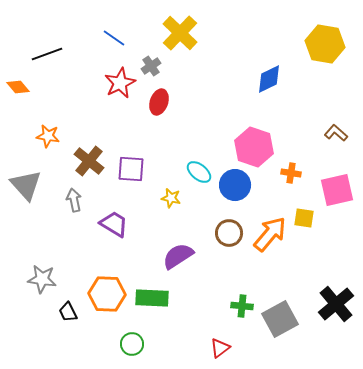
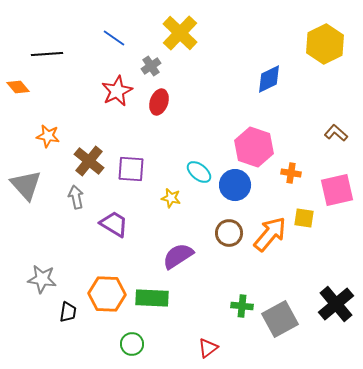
yellow hexagon: rotated 24 degrees clockwise
black line: rotated 16 degrees clockwise
red star: moved 3 px left, 8 px down
gray arrow: moved 2 px right, 3 px up
black trapezoid: rotated 145 degrees counterclockwise
red triangle: moved 12 px left
